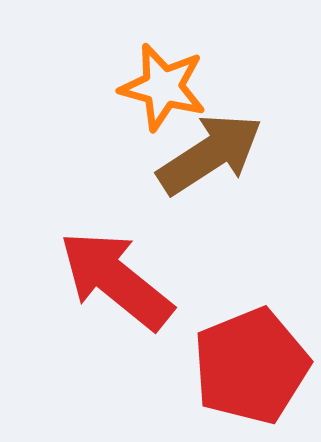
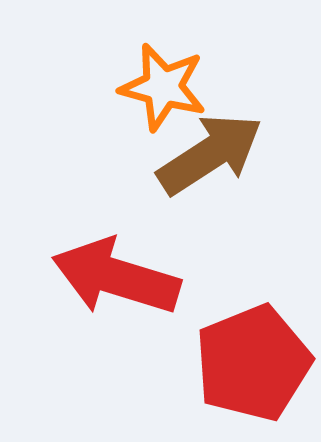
red arrow: moved 3 px up; rotated 22 degrees counterclockwise
red pentagon: moved 2 px right, 3 px up
